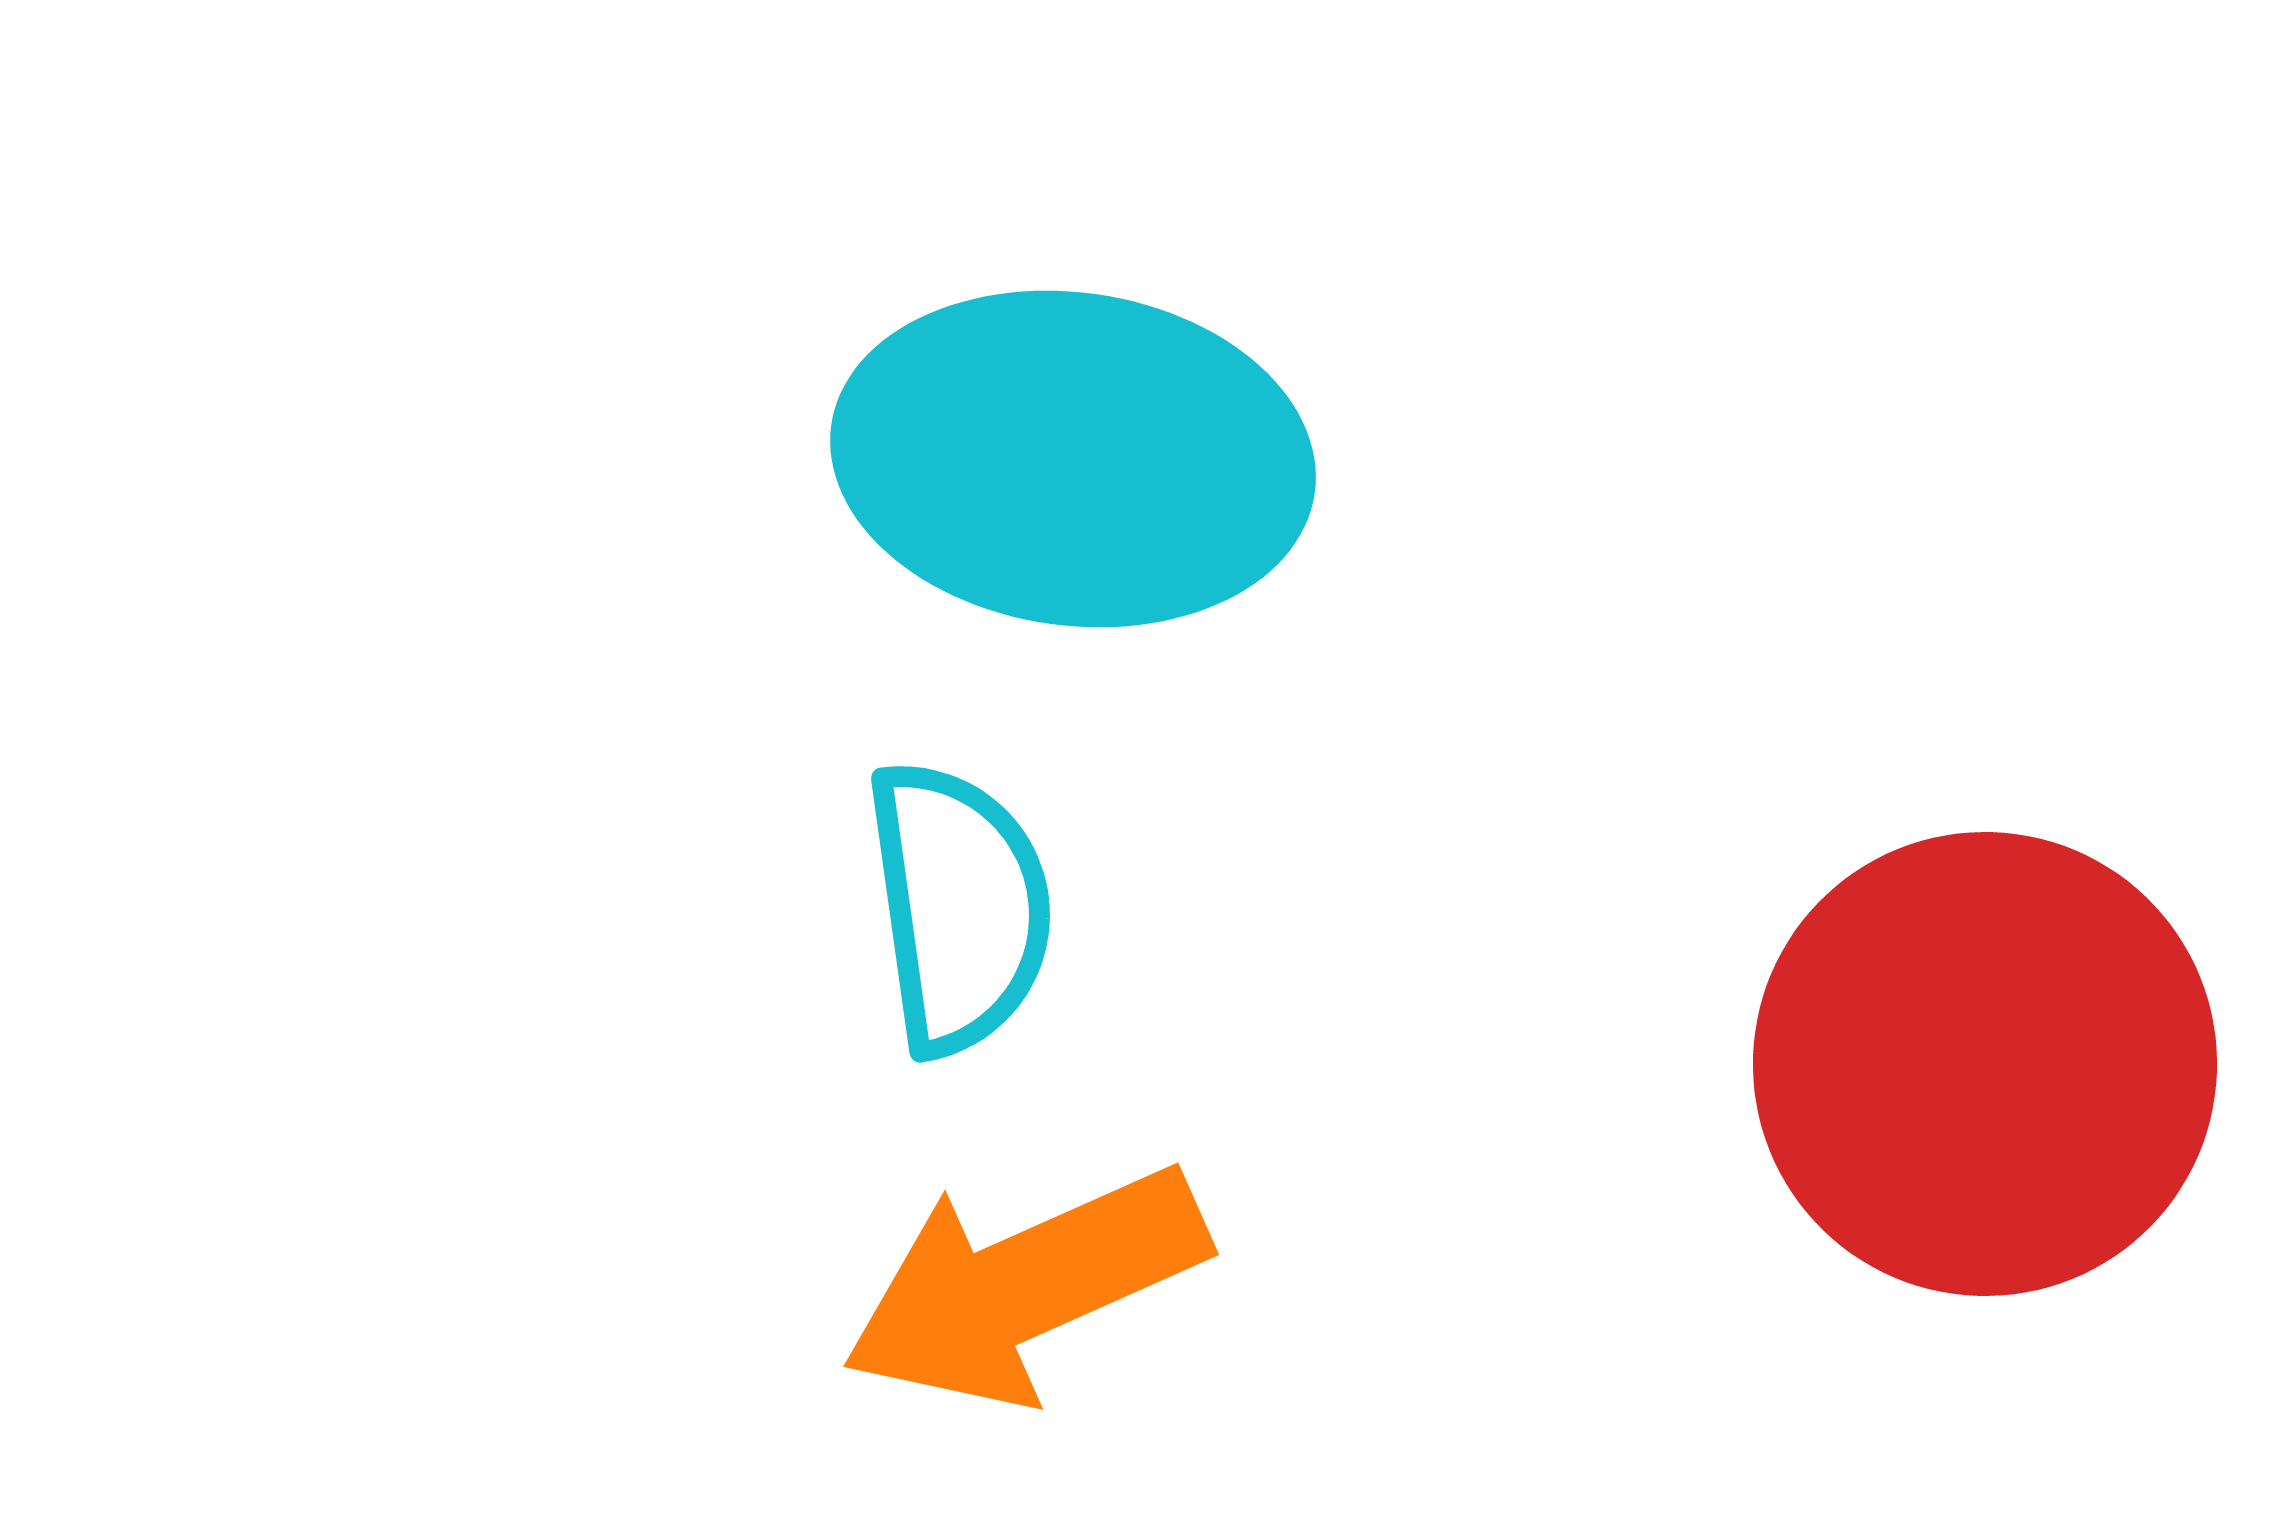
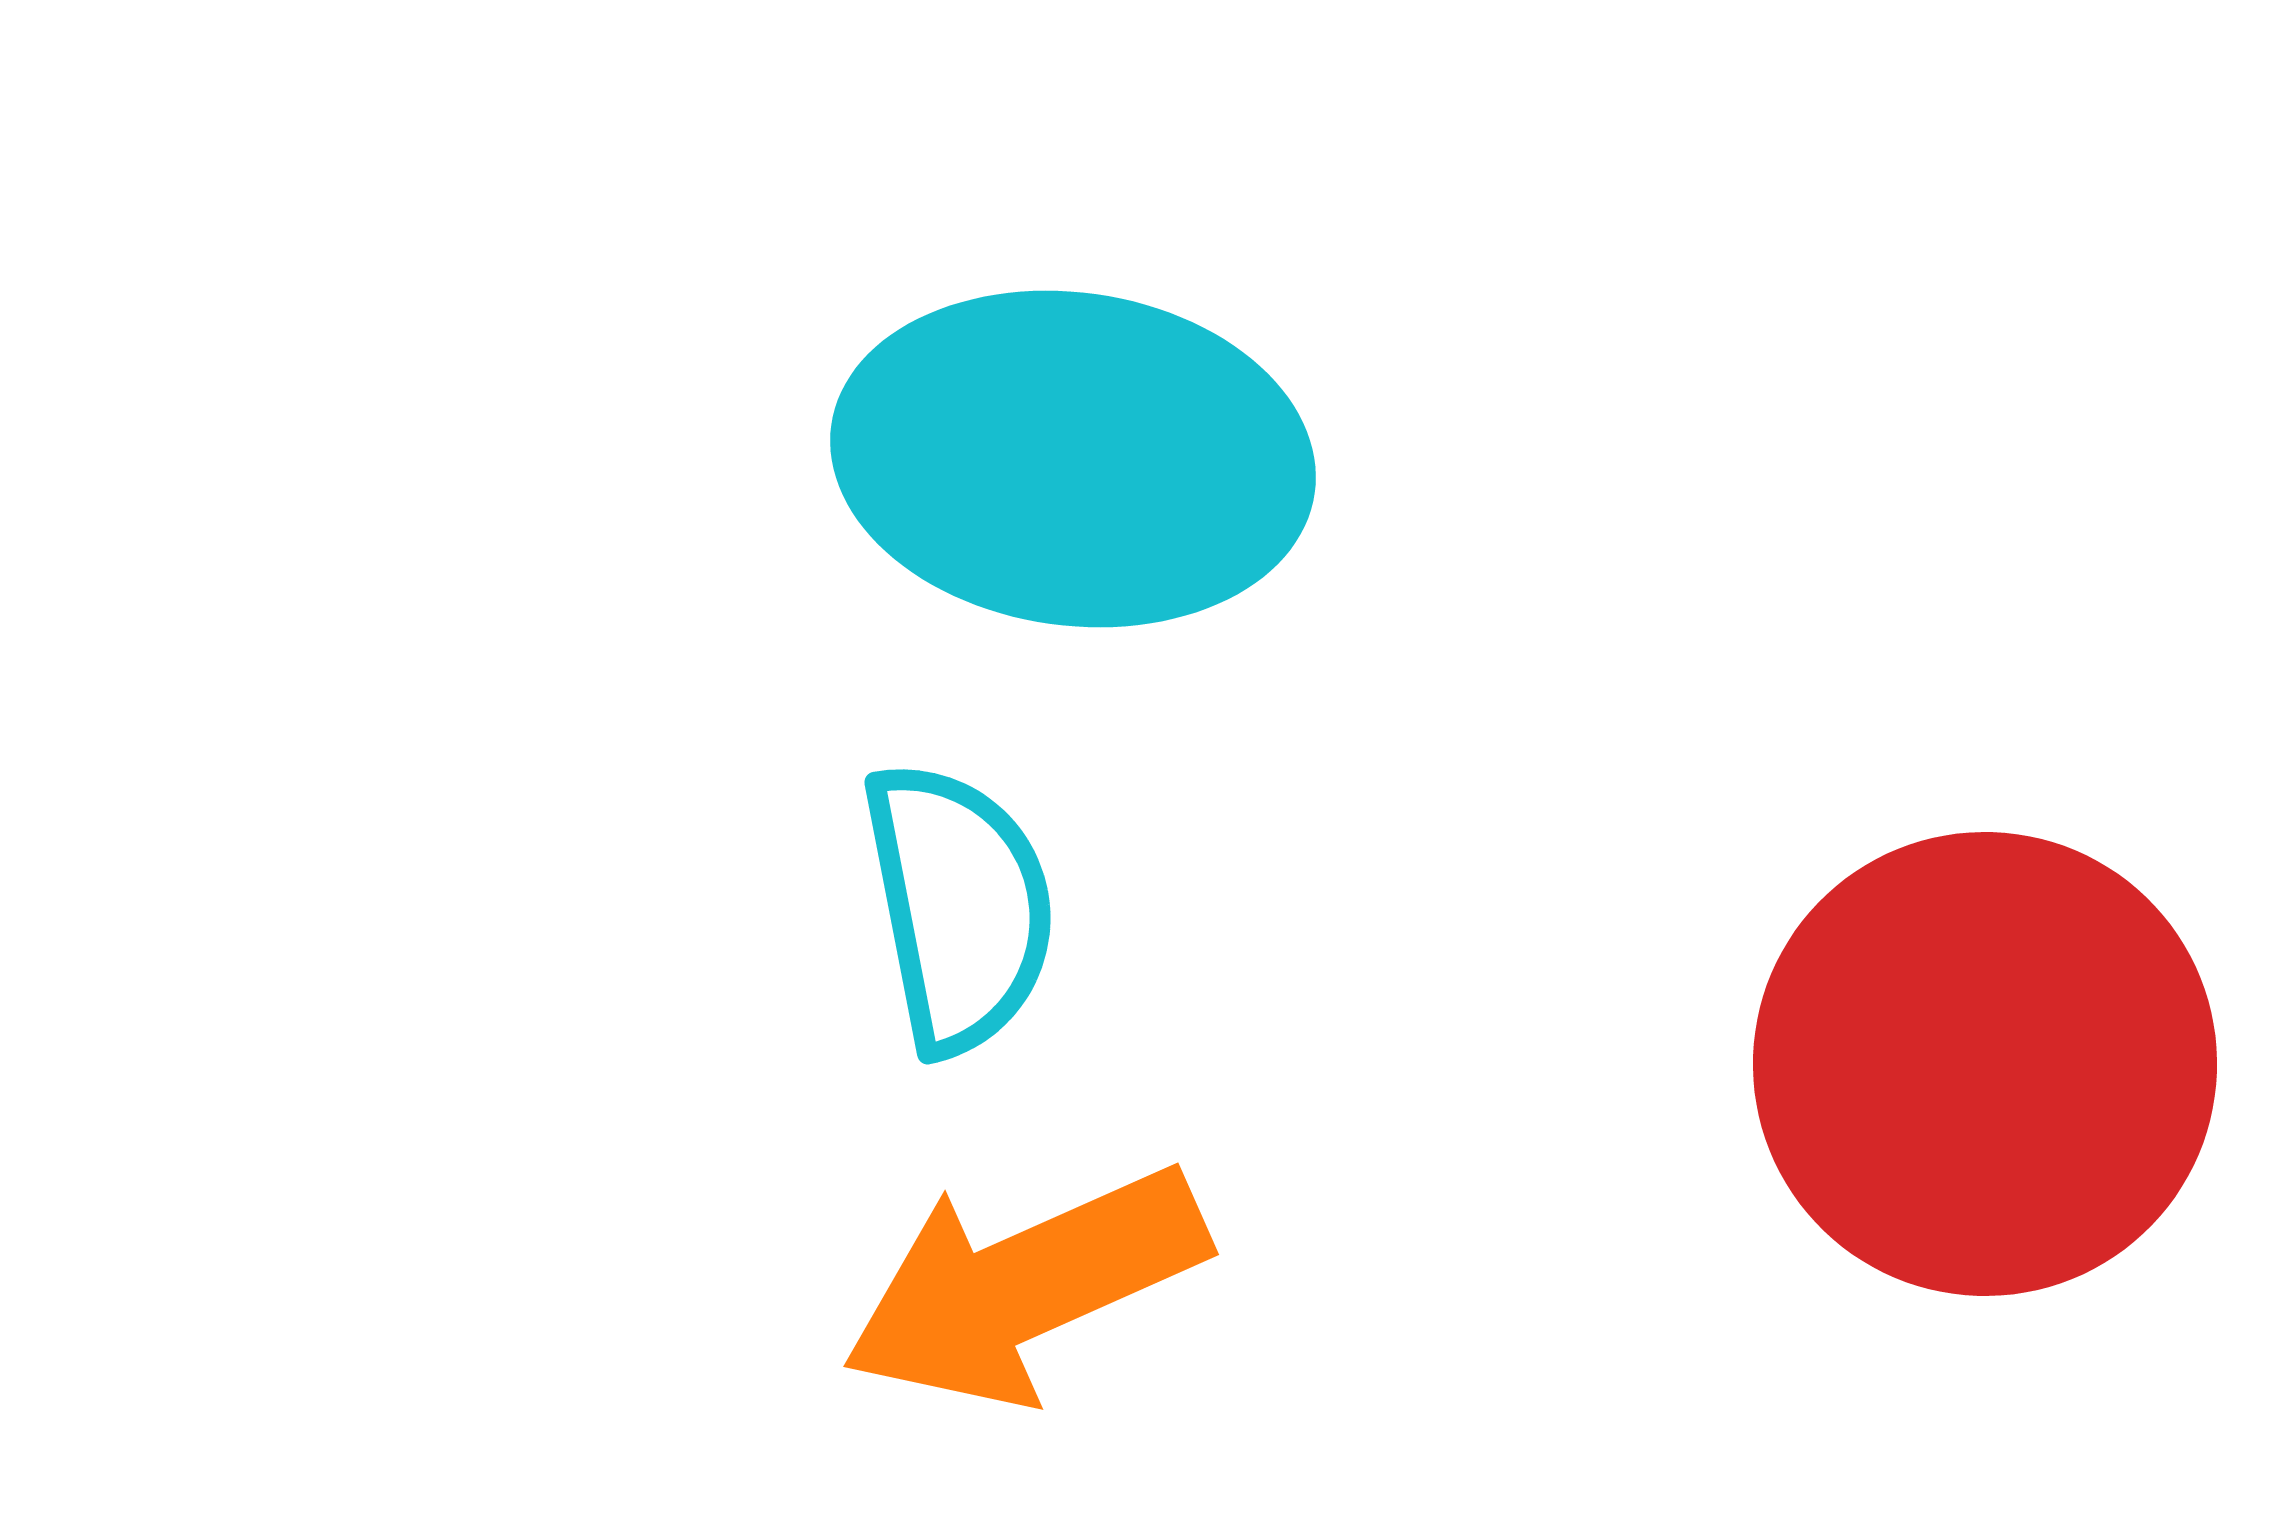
cyan semicircle: rotated 3 degrees counterclockwise
